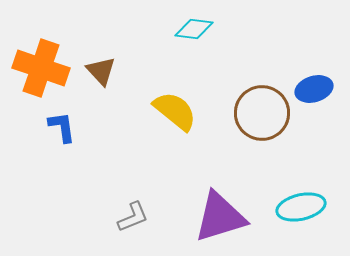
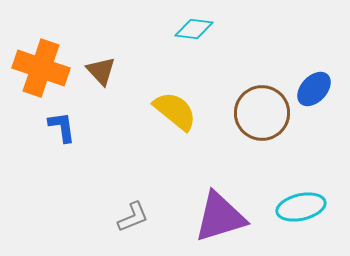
blue ellipse: rotated 30 degrees counterclockwise
